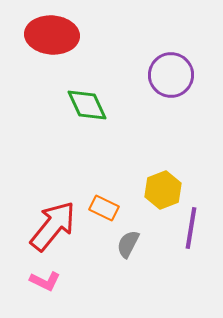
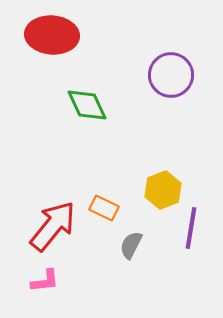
gray semicircle: moved 3 px right, 1 px down
pink L-shape: rotated 32 degrees counterclockwise
